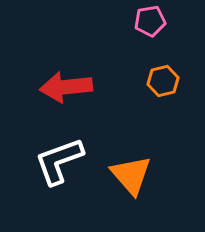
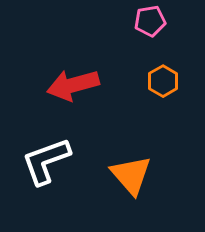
orange hexagon: rotated 16 degrees counterclockwise
red arrow: moved 7 px right, 2 px up; rotated 9 degrees counterclockwise
white L-shape: moved 13 px left
